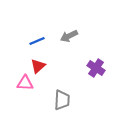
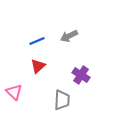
purple cross: moved 15 px left, 7 px down
pink triangle: moved 11 px left, 9 px down; rotated 42 degrees clockwise
